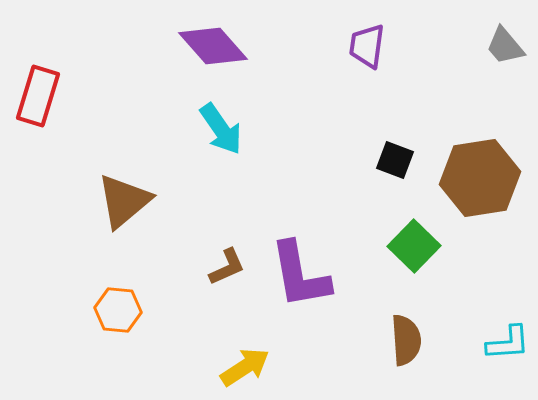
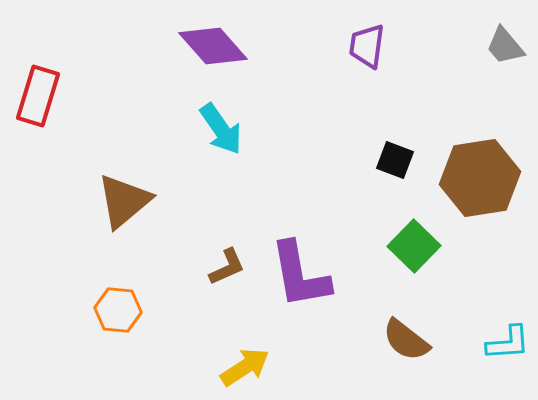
brown semicircle: rotated 132 degrees clockwise
